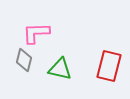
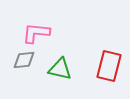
pink L-shape: rotated 8 degrees clockwise
gray diamond: rotated 70 degrees clockwise
